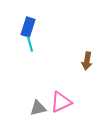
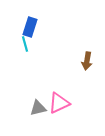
blue rectangle: moved 2 px right
cyan line: moved 5 px left
pink triangle: moved 2 px left, 1 px down
